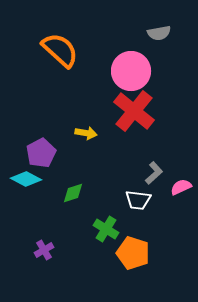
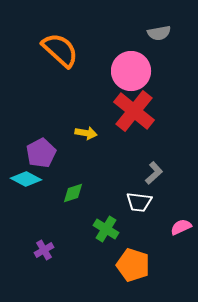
pink semicircle: moved 40 px down
white trapezoid: moved 1 px right, 2 px down
orange pentagon: moved 12 px down
